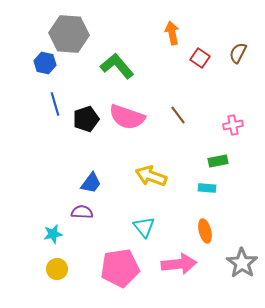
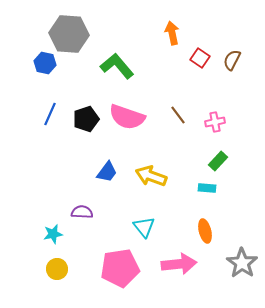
brown semicircle: moved 6 px left, 7 px down
blue line: moved 5 px left, 10 px down; rotated 40 degrees clockwise
pink cross: moved 18 px left, 3 px up
green rectangle: rotated 36 degrees counterclockwise
blue trapezoid: moved 16 px right, 11 px up
